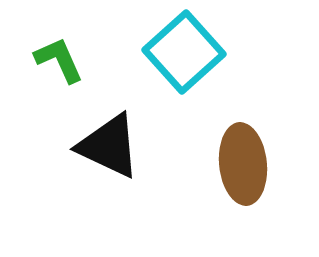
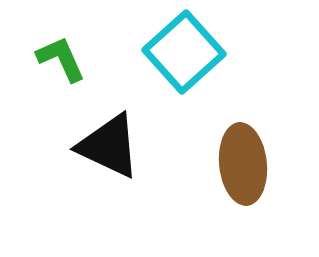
green L-shape: moved 2 px right, 1 px up
